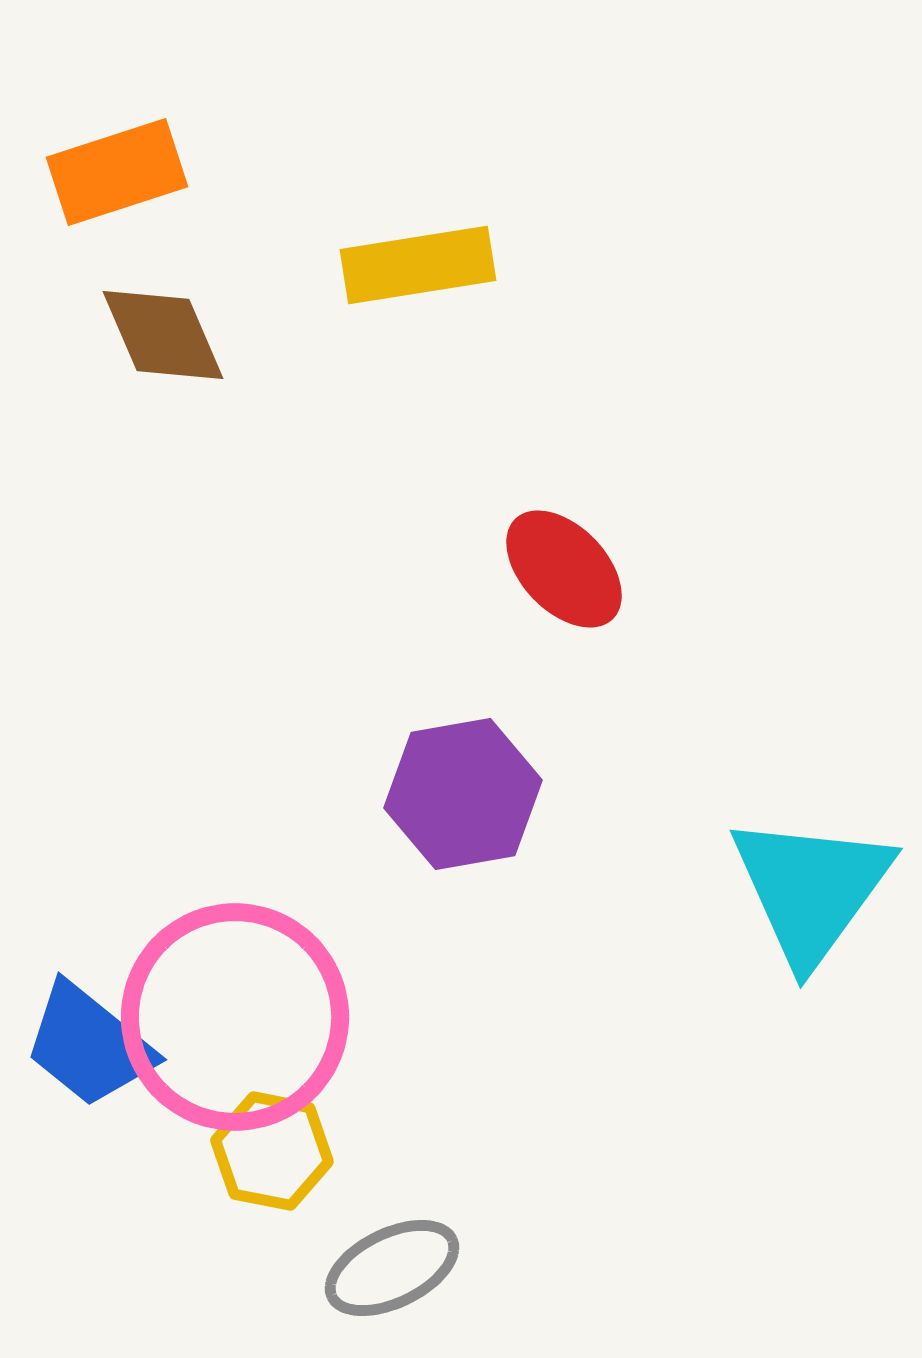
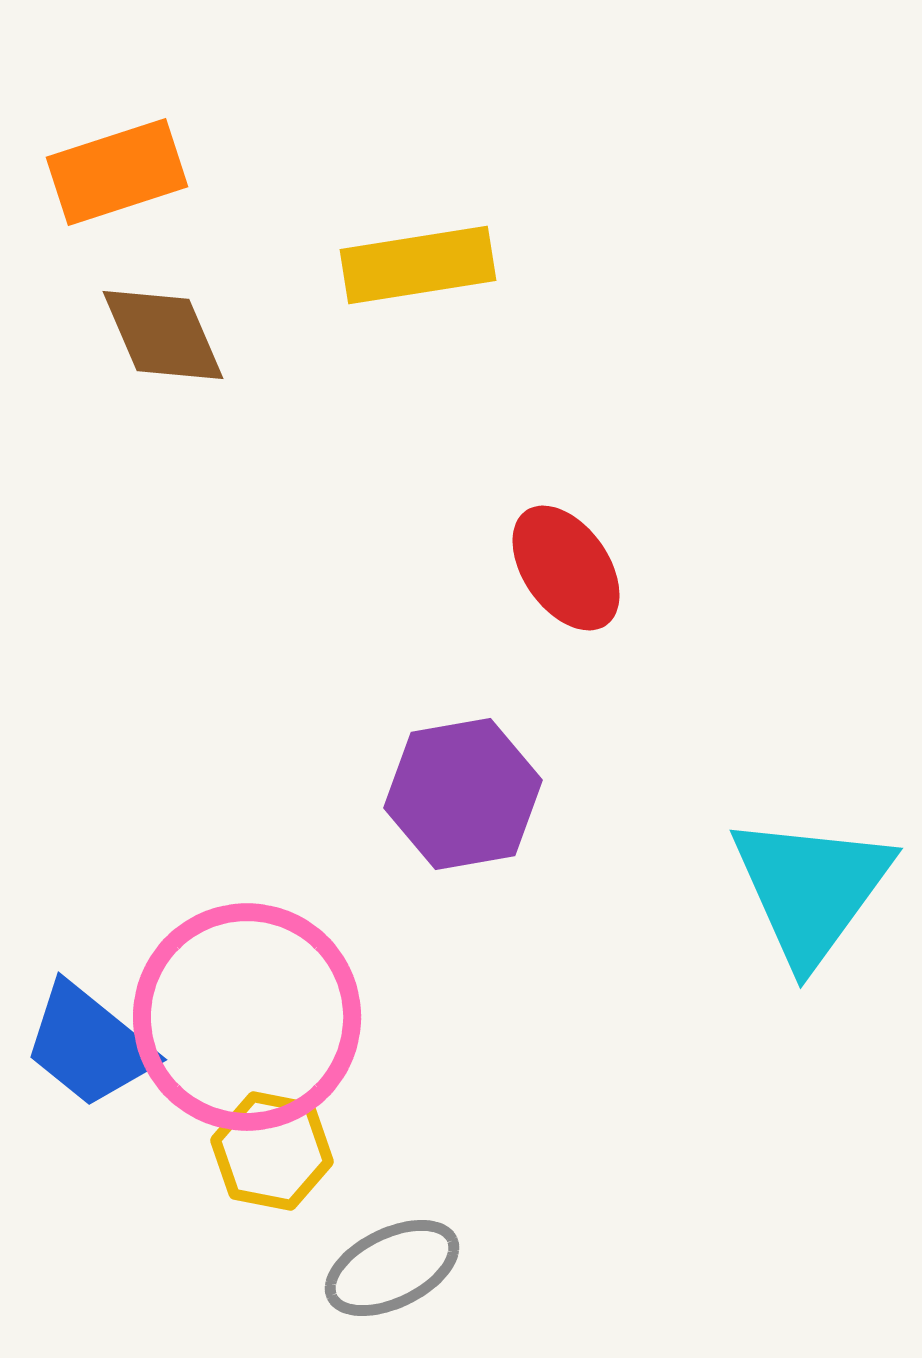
red ellipse: moved 2 px right, 1 px up; rotated 9 degrees clockwise
pink circle: moved 12 px right
